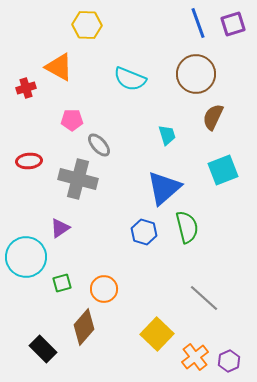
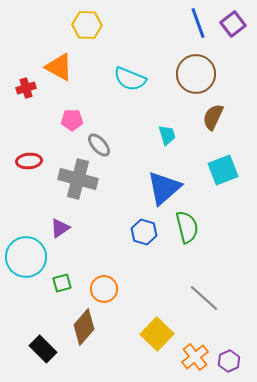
purple square: rotated 20 degrees counterclockwise
